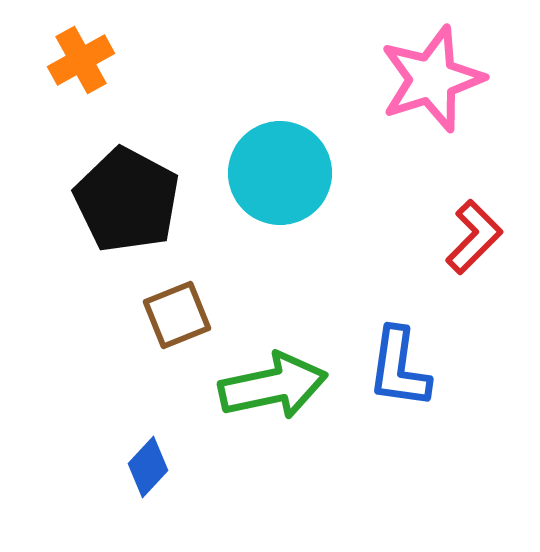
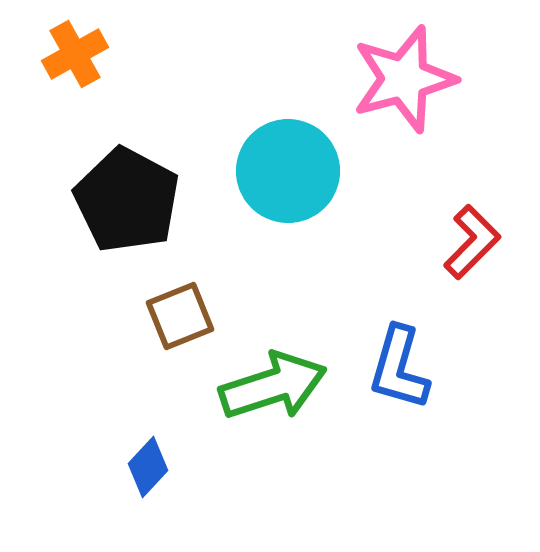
orange cross: moved 6 px left, 6 px up
pink star: moved 28 px left; rotated 3 degrees clockwise
cyan circle: moved 8 px right, 2 px up
red L-shape: moved 2 px left, 5 px down
brown square: moved 3 px right, 1 px down
blue L-shape: rotated 8 degrees clockwise
green arrow: rotated 6 degrees counterclockwise
